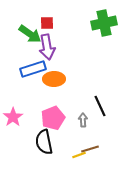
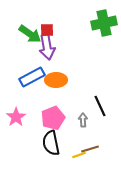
red square: moved 7 px down
blue rectangle: moved 1 px left, 8 px down; rotated 10 degrees counterclockwise
orange ellipse: moved 2 px right, 1 px down
pink star: moved 3 px right
black semicircle: moved 7 px right, 1 px down
